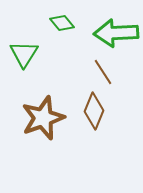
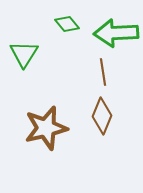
green diamond: moved 5 px right, 1 px down
brown line: rotated 24 degrees clockwise
brown diamond: moved 8 px right, 5 px down
brown star: moved 3 px right, 10 px down; rotated 6 degrees clockwise
